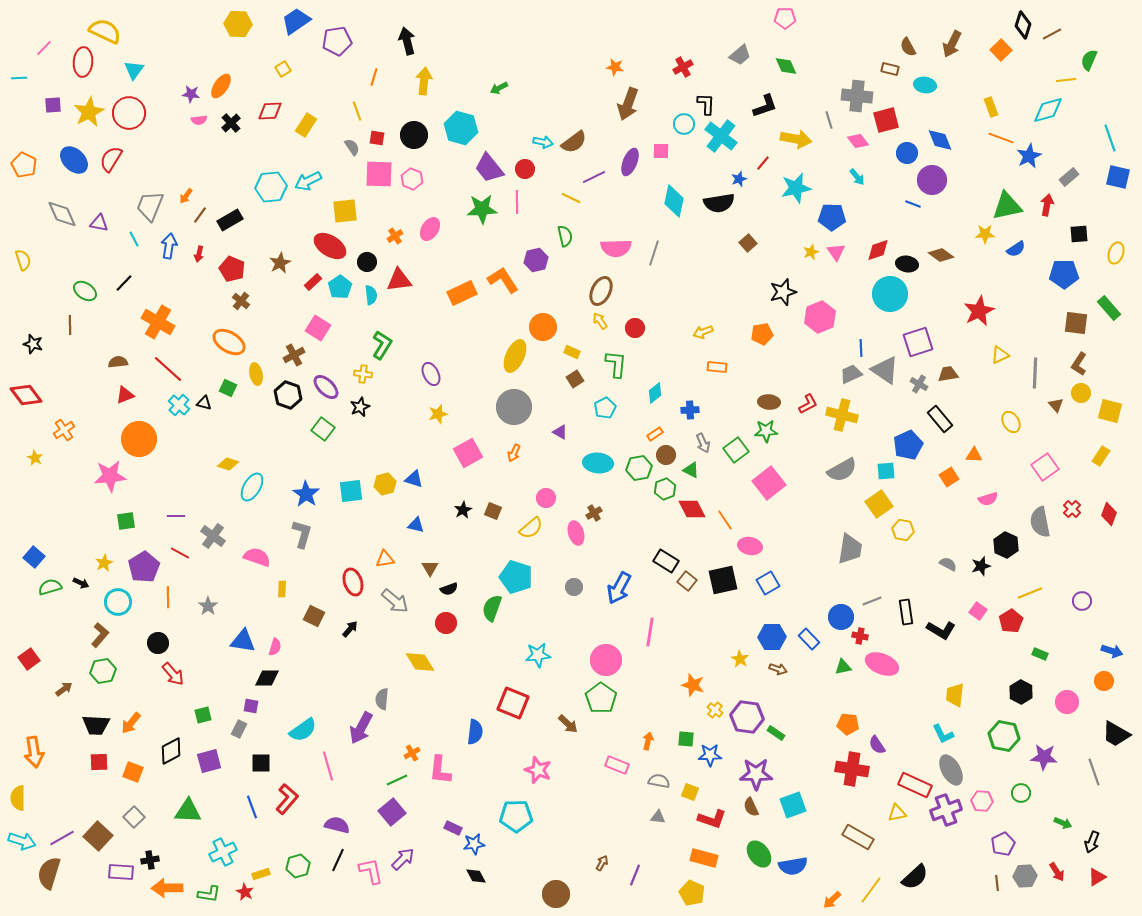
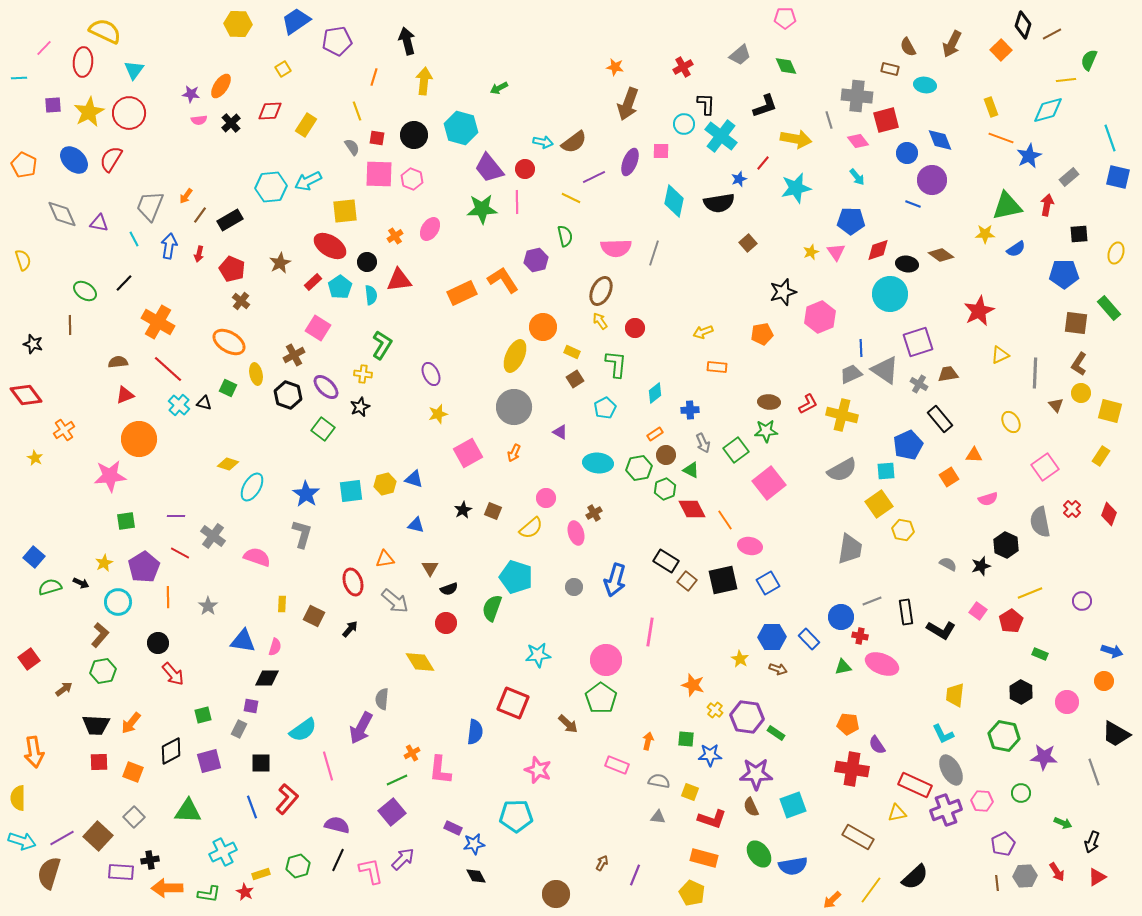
blue pentagon at (832, 217): moved 19 px right, 4 px down
blue arrow at (619, 588): moved 4 px left, 8 px up; rotated 12 degrees counterclockwise
yellow rectangle at (282, 589): moved 15 px down
